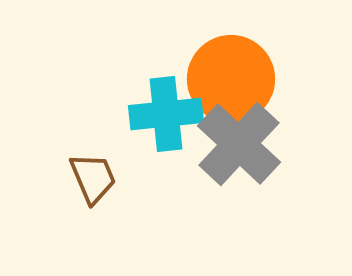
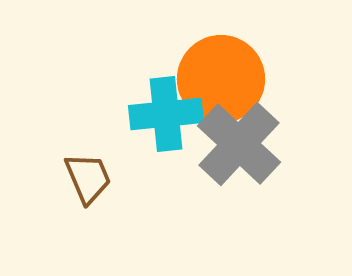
orange circle: moved 10 px left
brown trapezoid: moved 5 px left
